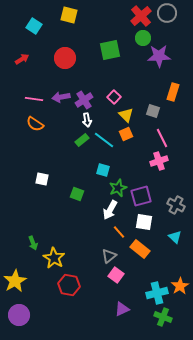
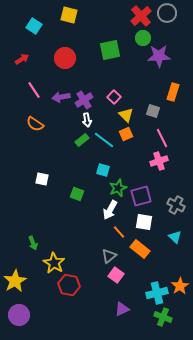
pink line at (34, 99): moved 9 px up; rotated 48 degrees clockwise
yellow star at (54, 258): moved 5 px down
